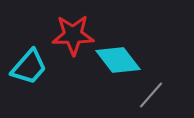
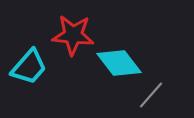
red star: rotated 6 degrees clockwise
cyan diamond: moved 1 px right, 3 px down
